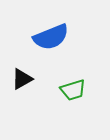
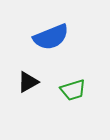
black triangle: moved 6 px right, 3 px down
